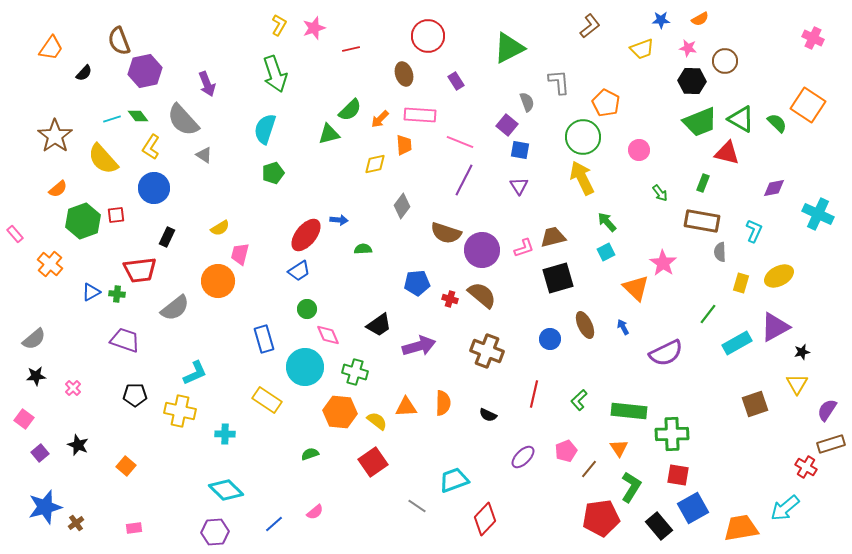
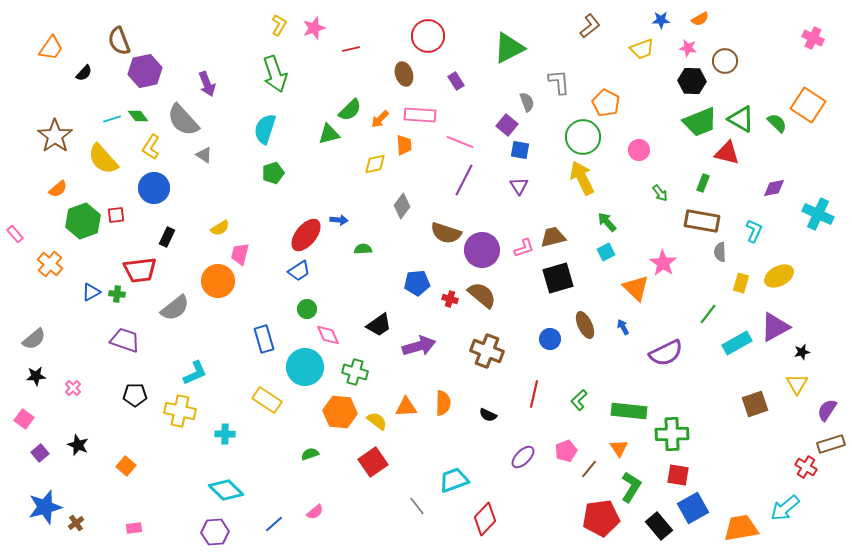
gray line at (417, 506): rotated 18 degrees clockwise
